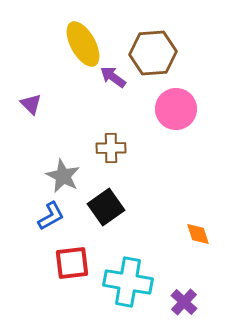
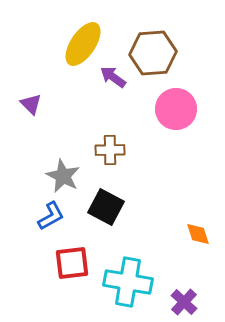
yellow ellipse: rotated 63 degrees clockwise
brown cross: moved 1 px left, 2 px down
black square: rotated 27 degrees counterclockwise
